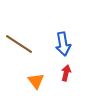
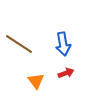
red arrow: rotated 56 degrees clockwise
